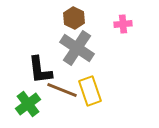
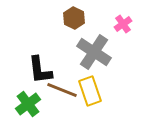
pink cross: rotated 30 degrees counterclockwise
gray cross: moved 17 px right, 4 px down
